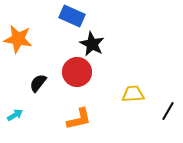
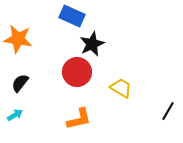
black star: rotated 20 degrees clockwise
black semicircle: moved 18 px left
yellow trapezoid: moved 12 px left, 6 px up; rotated 35 degrees clockwise
